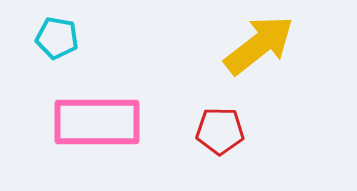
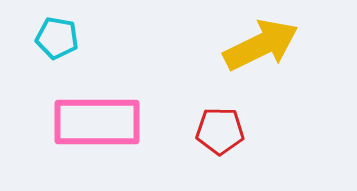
yellow arrow: moved 2 px right; rotated 12 degrees clockwise
